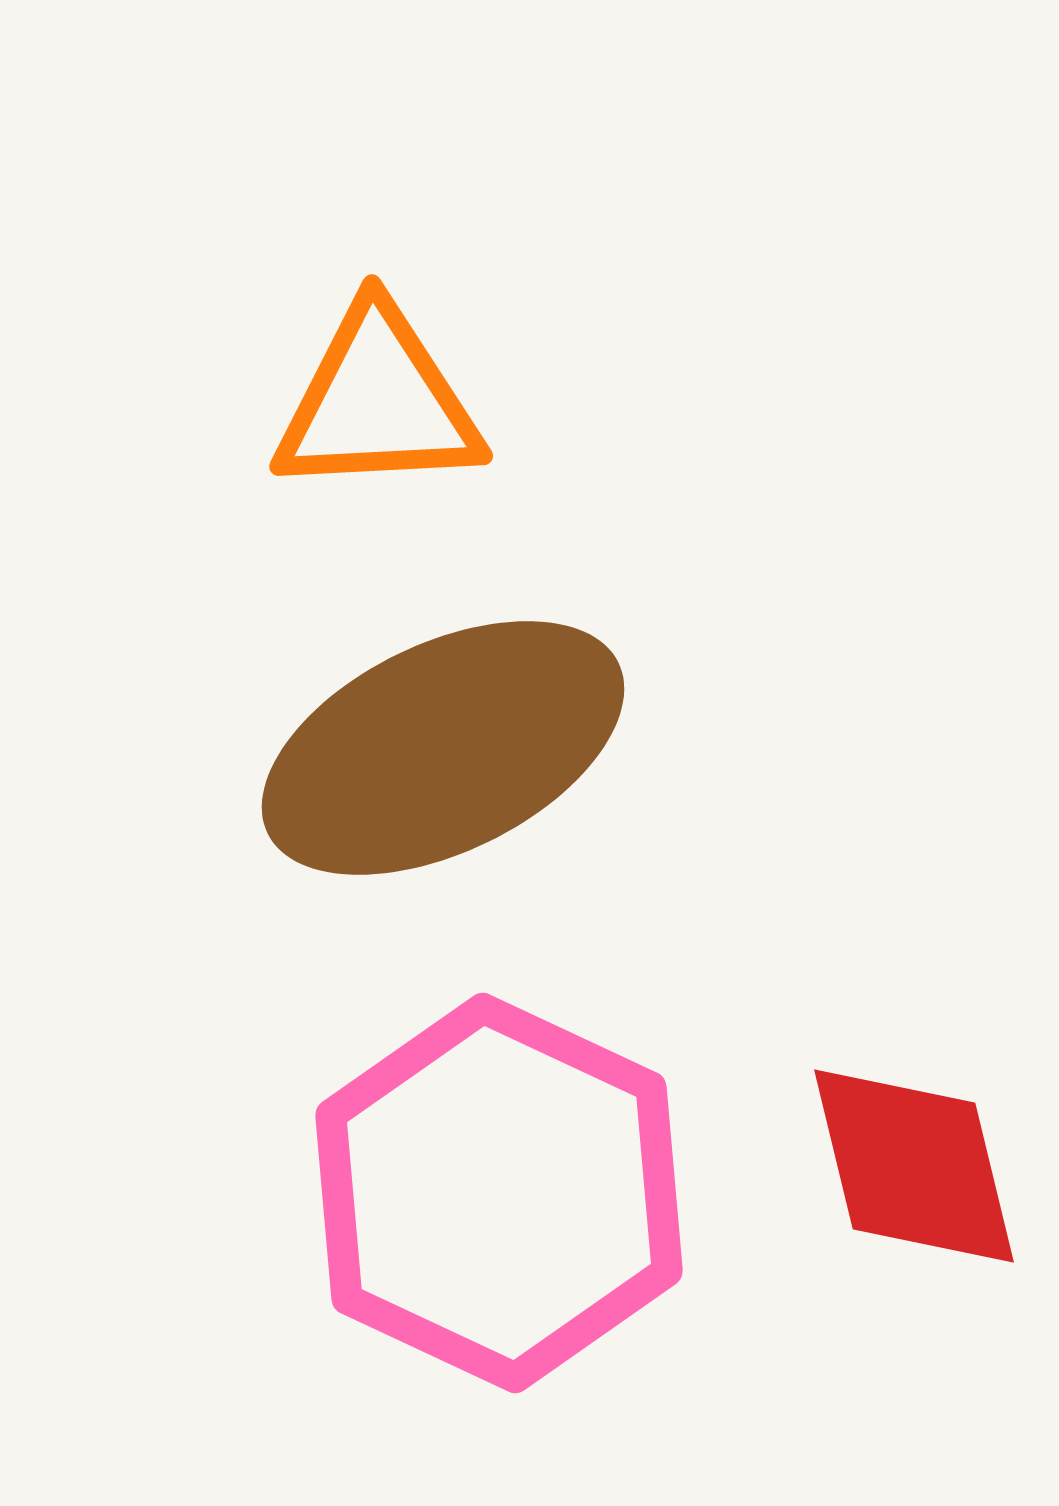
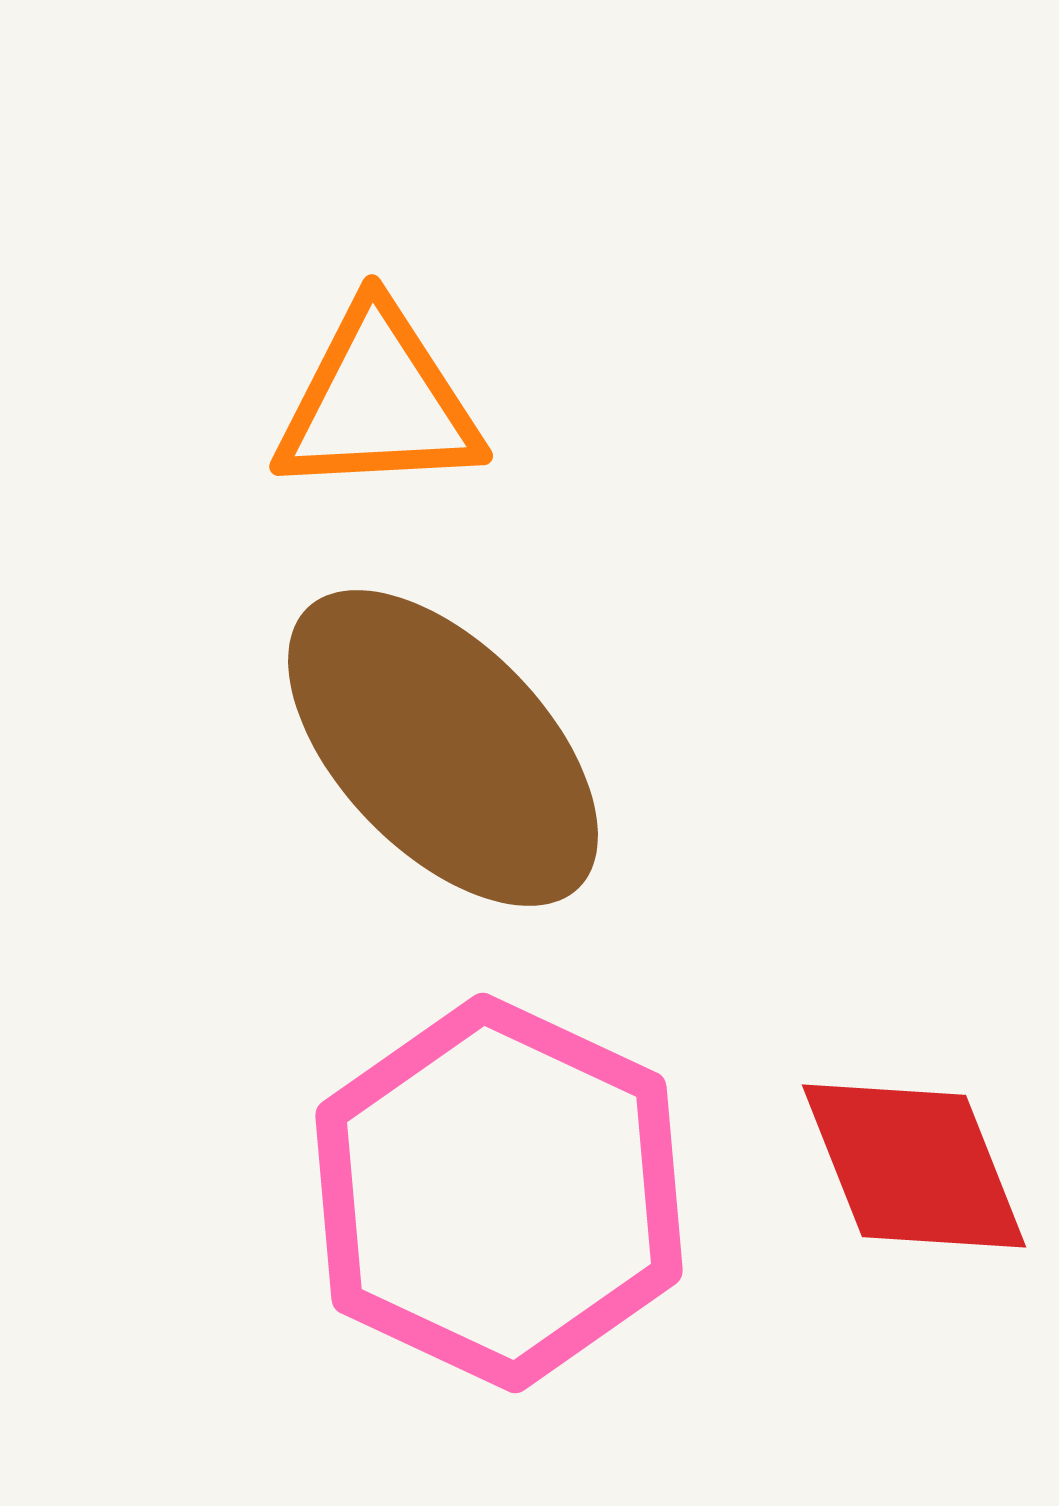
brown ellipse: rotated 72 degrees clockwise
red diamond: rotated 8 degrees counterclockwise
